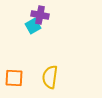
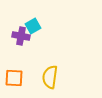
purple cross: moved 19 px left, 21 px down
